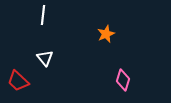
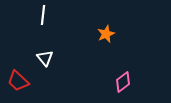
pink diamond: moved 2 px down; rotated 35 degrees clockwise
